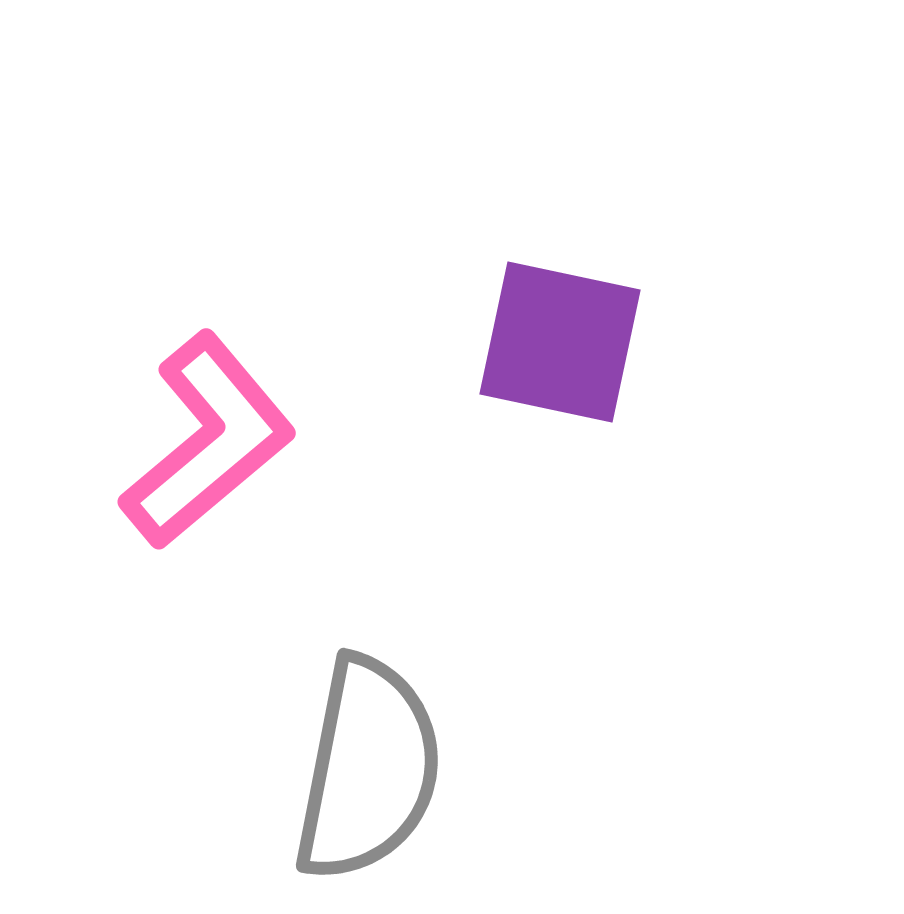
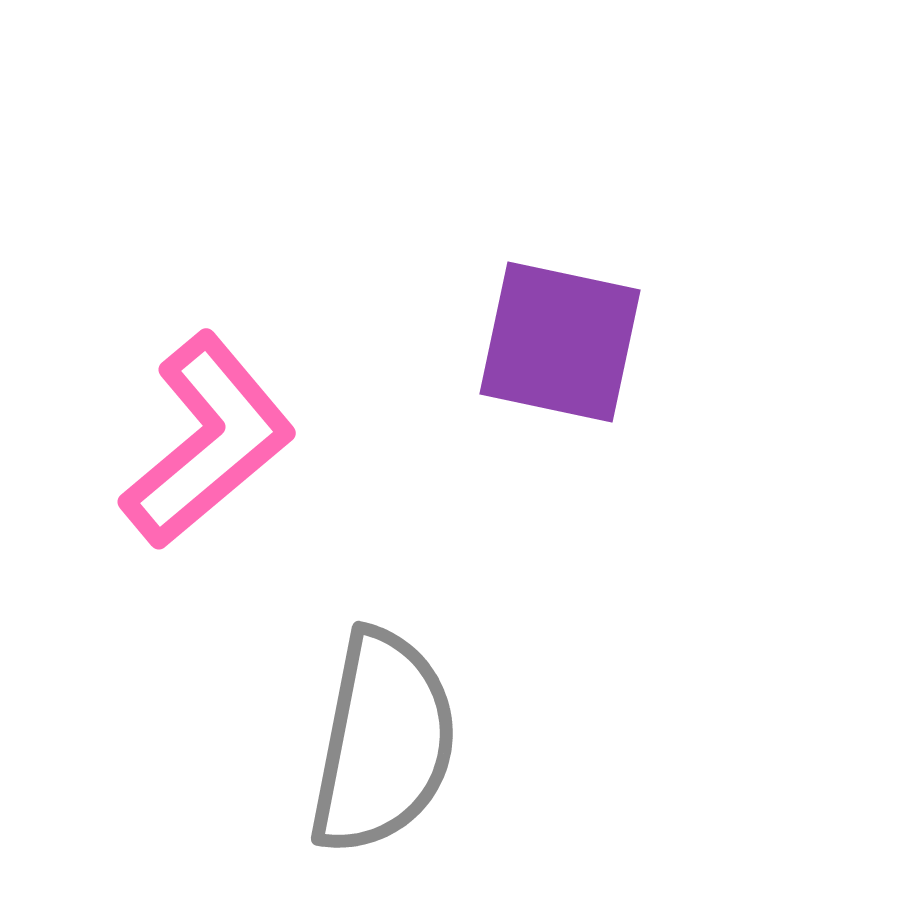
gray semicircle: moved 15 px right, 27 px up
